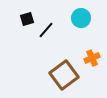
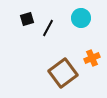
black line: moved 2 px right, 2 px up; rotated 12 degrees counterclockwise
brown square: moved 1 px left, 2 px up
